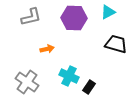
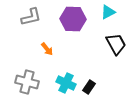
purple hexagon: moved 1 px left, 1 px down
black trapezoid: rotated 45 degrees clockwise
orange arrow: rotated 64 degrees clockwise
cyan cross: moved 3 px left, 7 px down
gray cross: rotated 20 degrees counterclockwise
